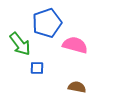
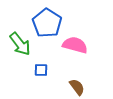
blue pentagon: rotated 20 degrees counterclockwise
blue square: moved 4 px right, 2 px down
brown semicircle: rotated 42 degrees clockwise
